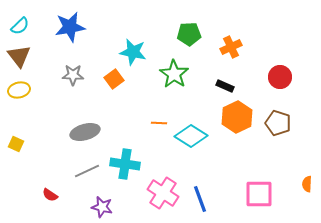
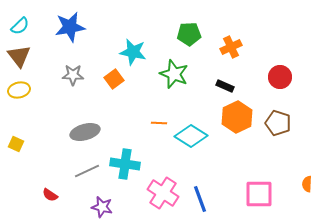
green star: rotated 12 degrees counterclockwise
